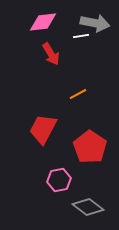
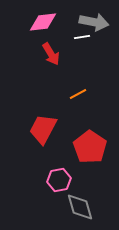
gray arrow: moved 1 px left, 1 px up
white line: moved 1 px right, 1 px down
gray diamond: moved 8 px left; rotated 36 degrees clockwise
